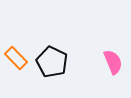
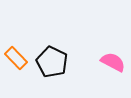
pink semicircle: rotated 40 degrees counterclockwise
